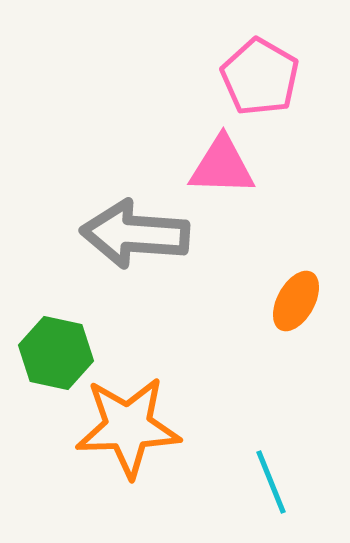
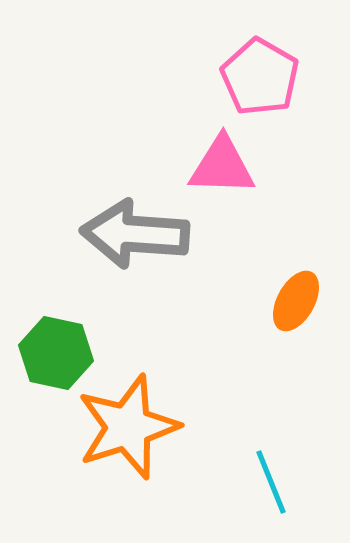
orange star: rotated 16 degrees counterclockwise
